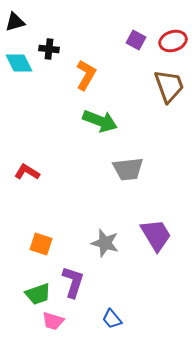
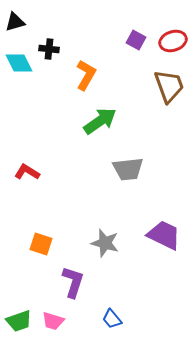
green arrow: rotated 56 degrees counterclockwise
purple trapezoid: moved 8 px right; rotated 33 degrees counterclockwise
green trapezoid: moved 19 px left, 27 px down
